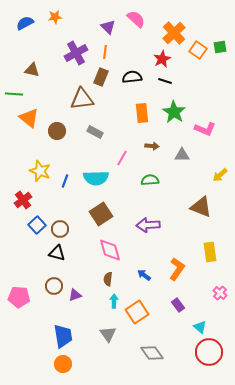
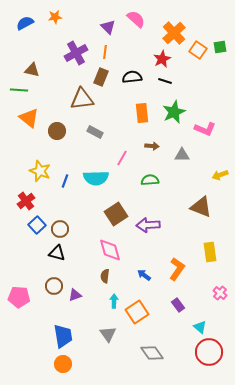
green line at (14, 94): moved 5 px right, 4 px up
green star at (174, 112): rotated 15 degrees clockwise
yellow arrow at (220, 175): rotated 21 degrees clockwise
red cross at (23, 200): moved 3 px right, 1 px down
brown square at (101, 214): moved 15 px right
brown semicircle at (108, 279): moved 3 px left, 3 px up
